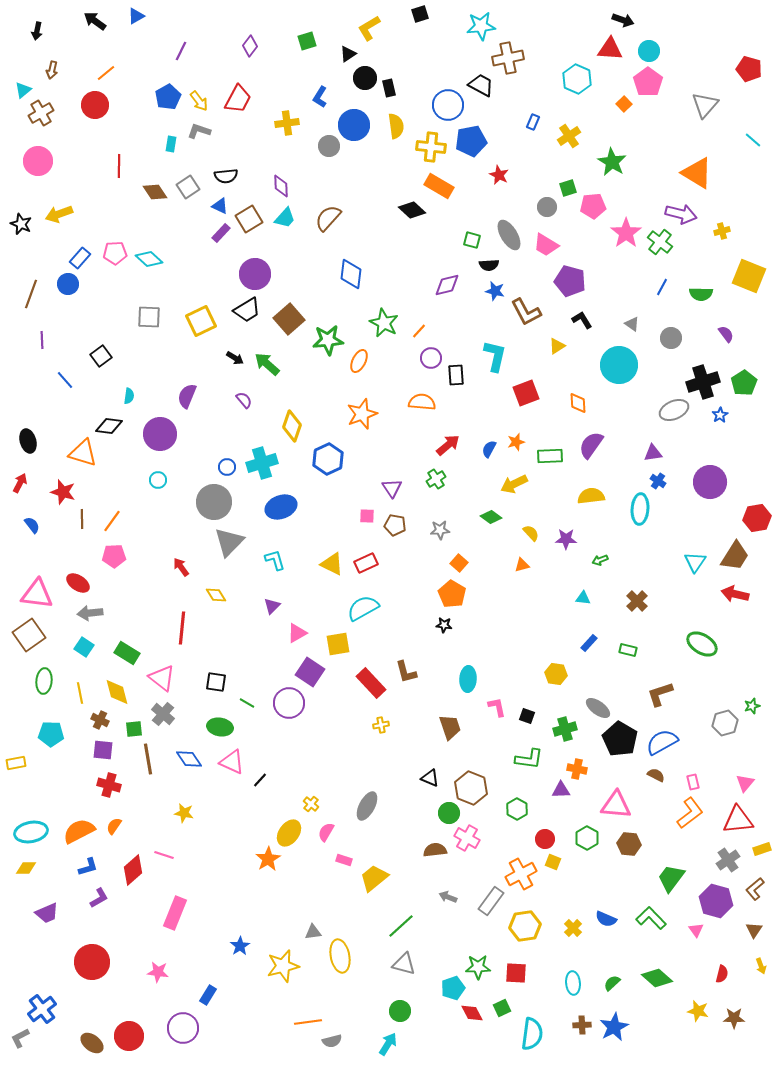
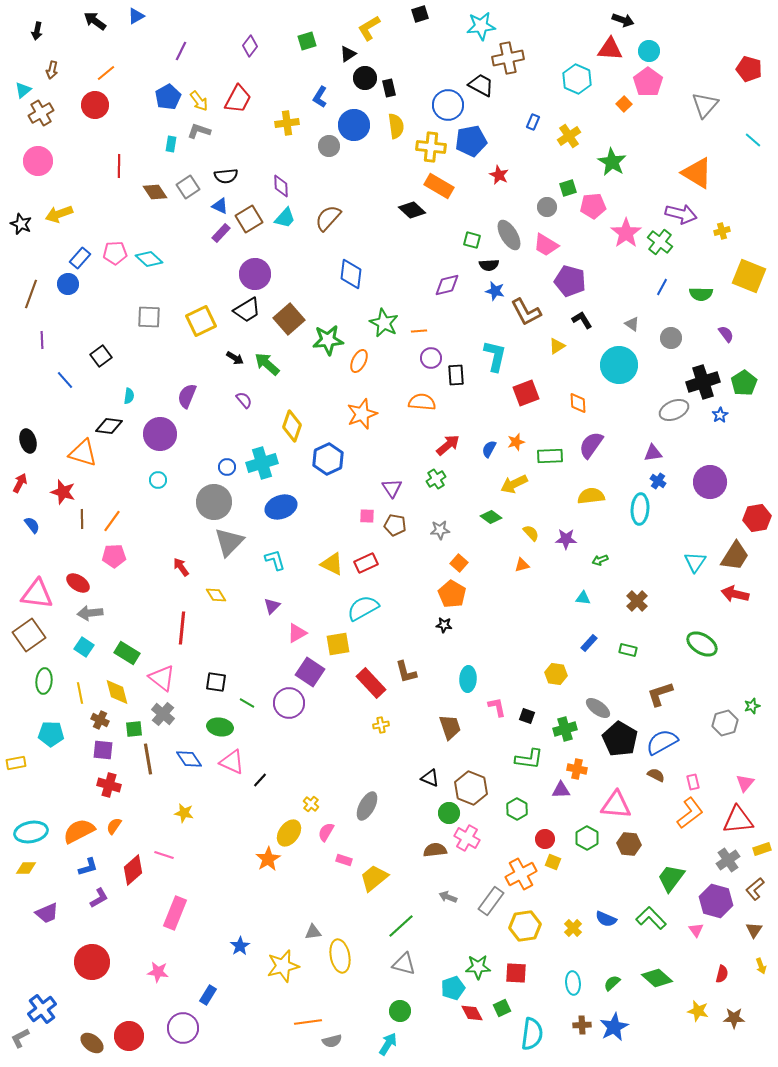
orange line at (419, 331): rotated 42 degrees clockwise
